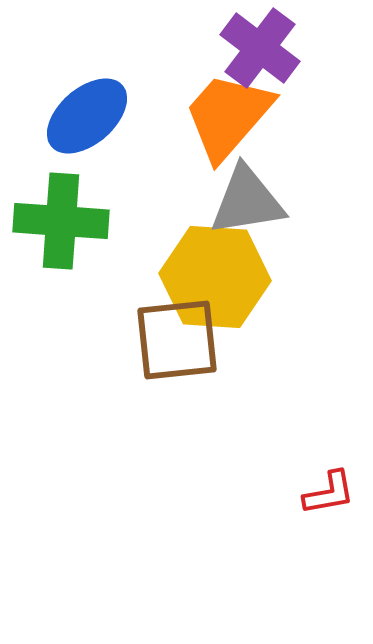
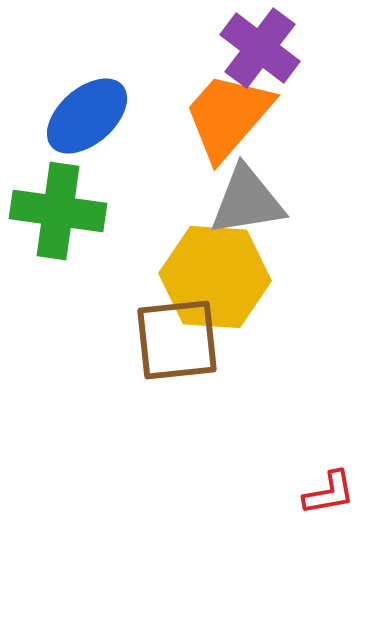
green cross: moved 3 px left, 10 px up; rotated 4 degrees clockwise
